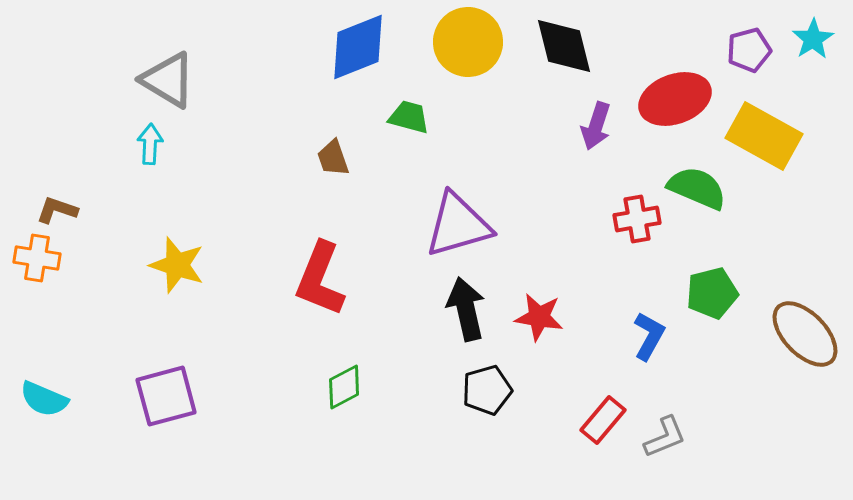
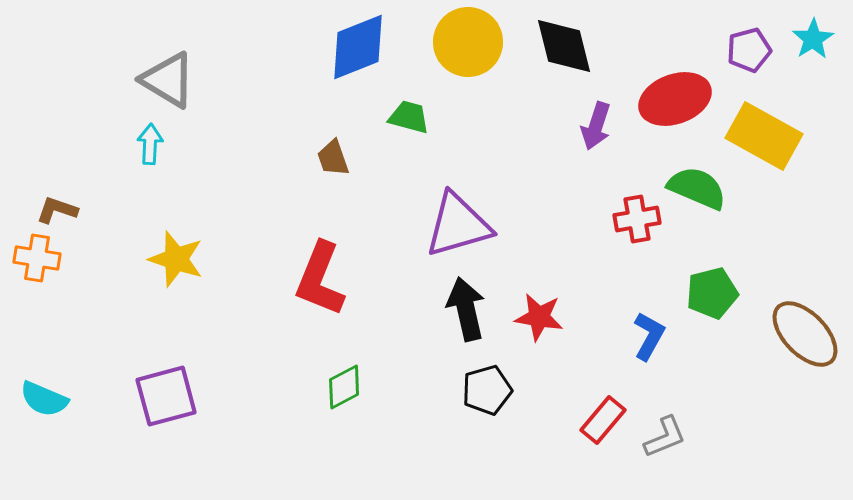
yellow star: moved 1 px left, 6 px up
